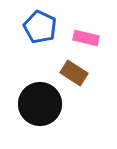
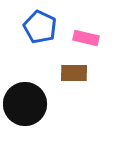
brown rectangle: rotated 32 degrees counterclockwise
black circle: moved 15 px left
